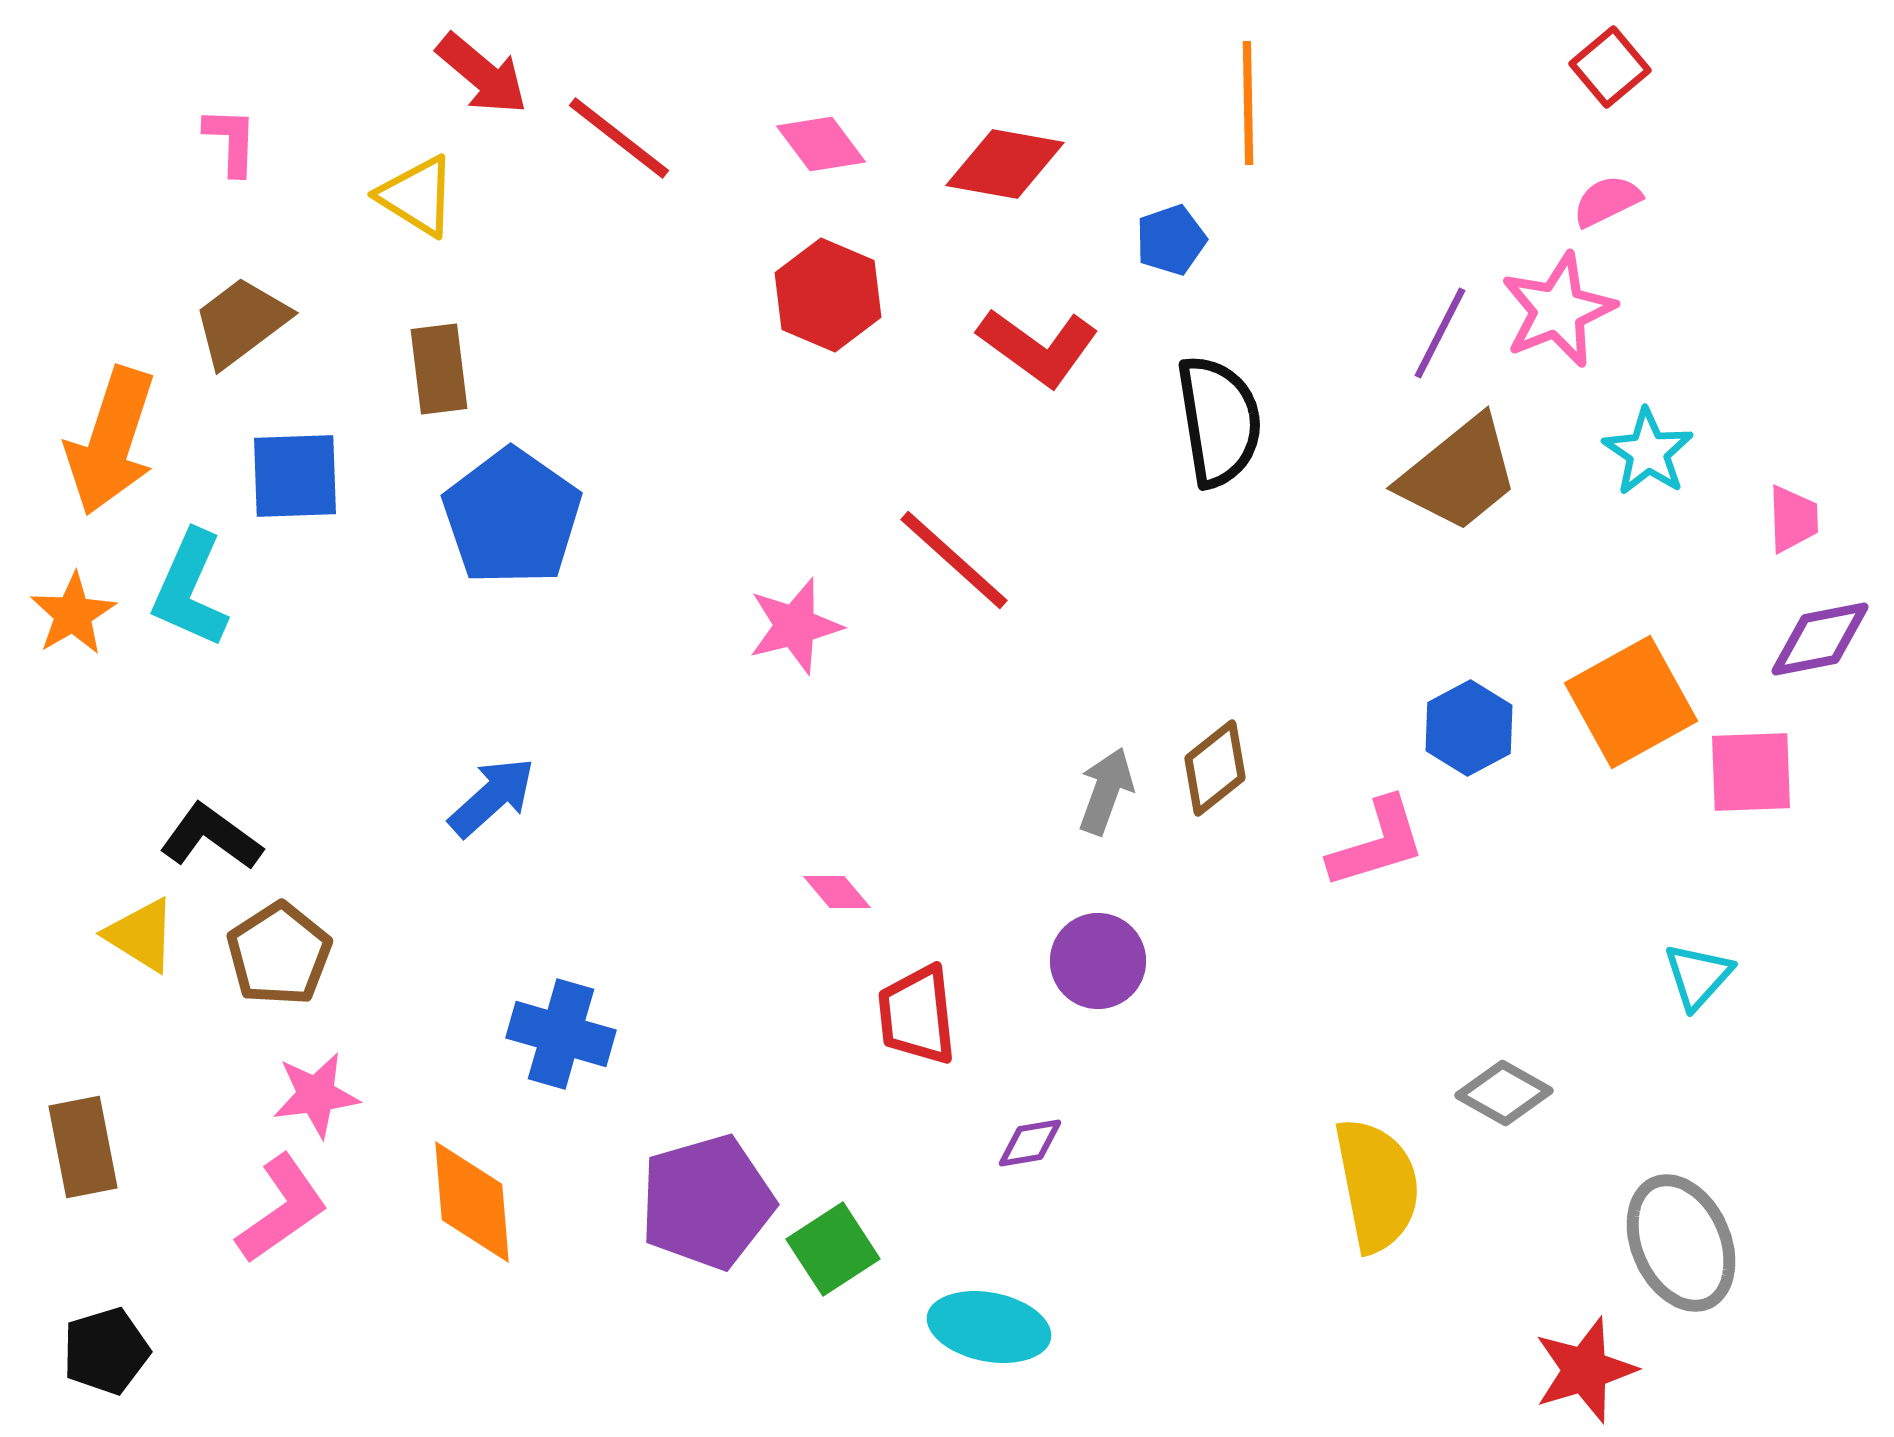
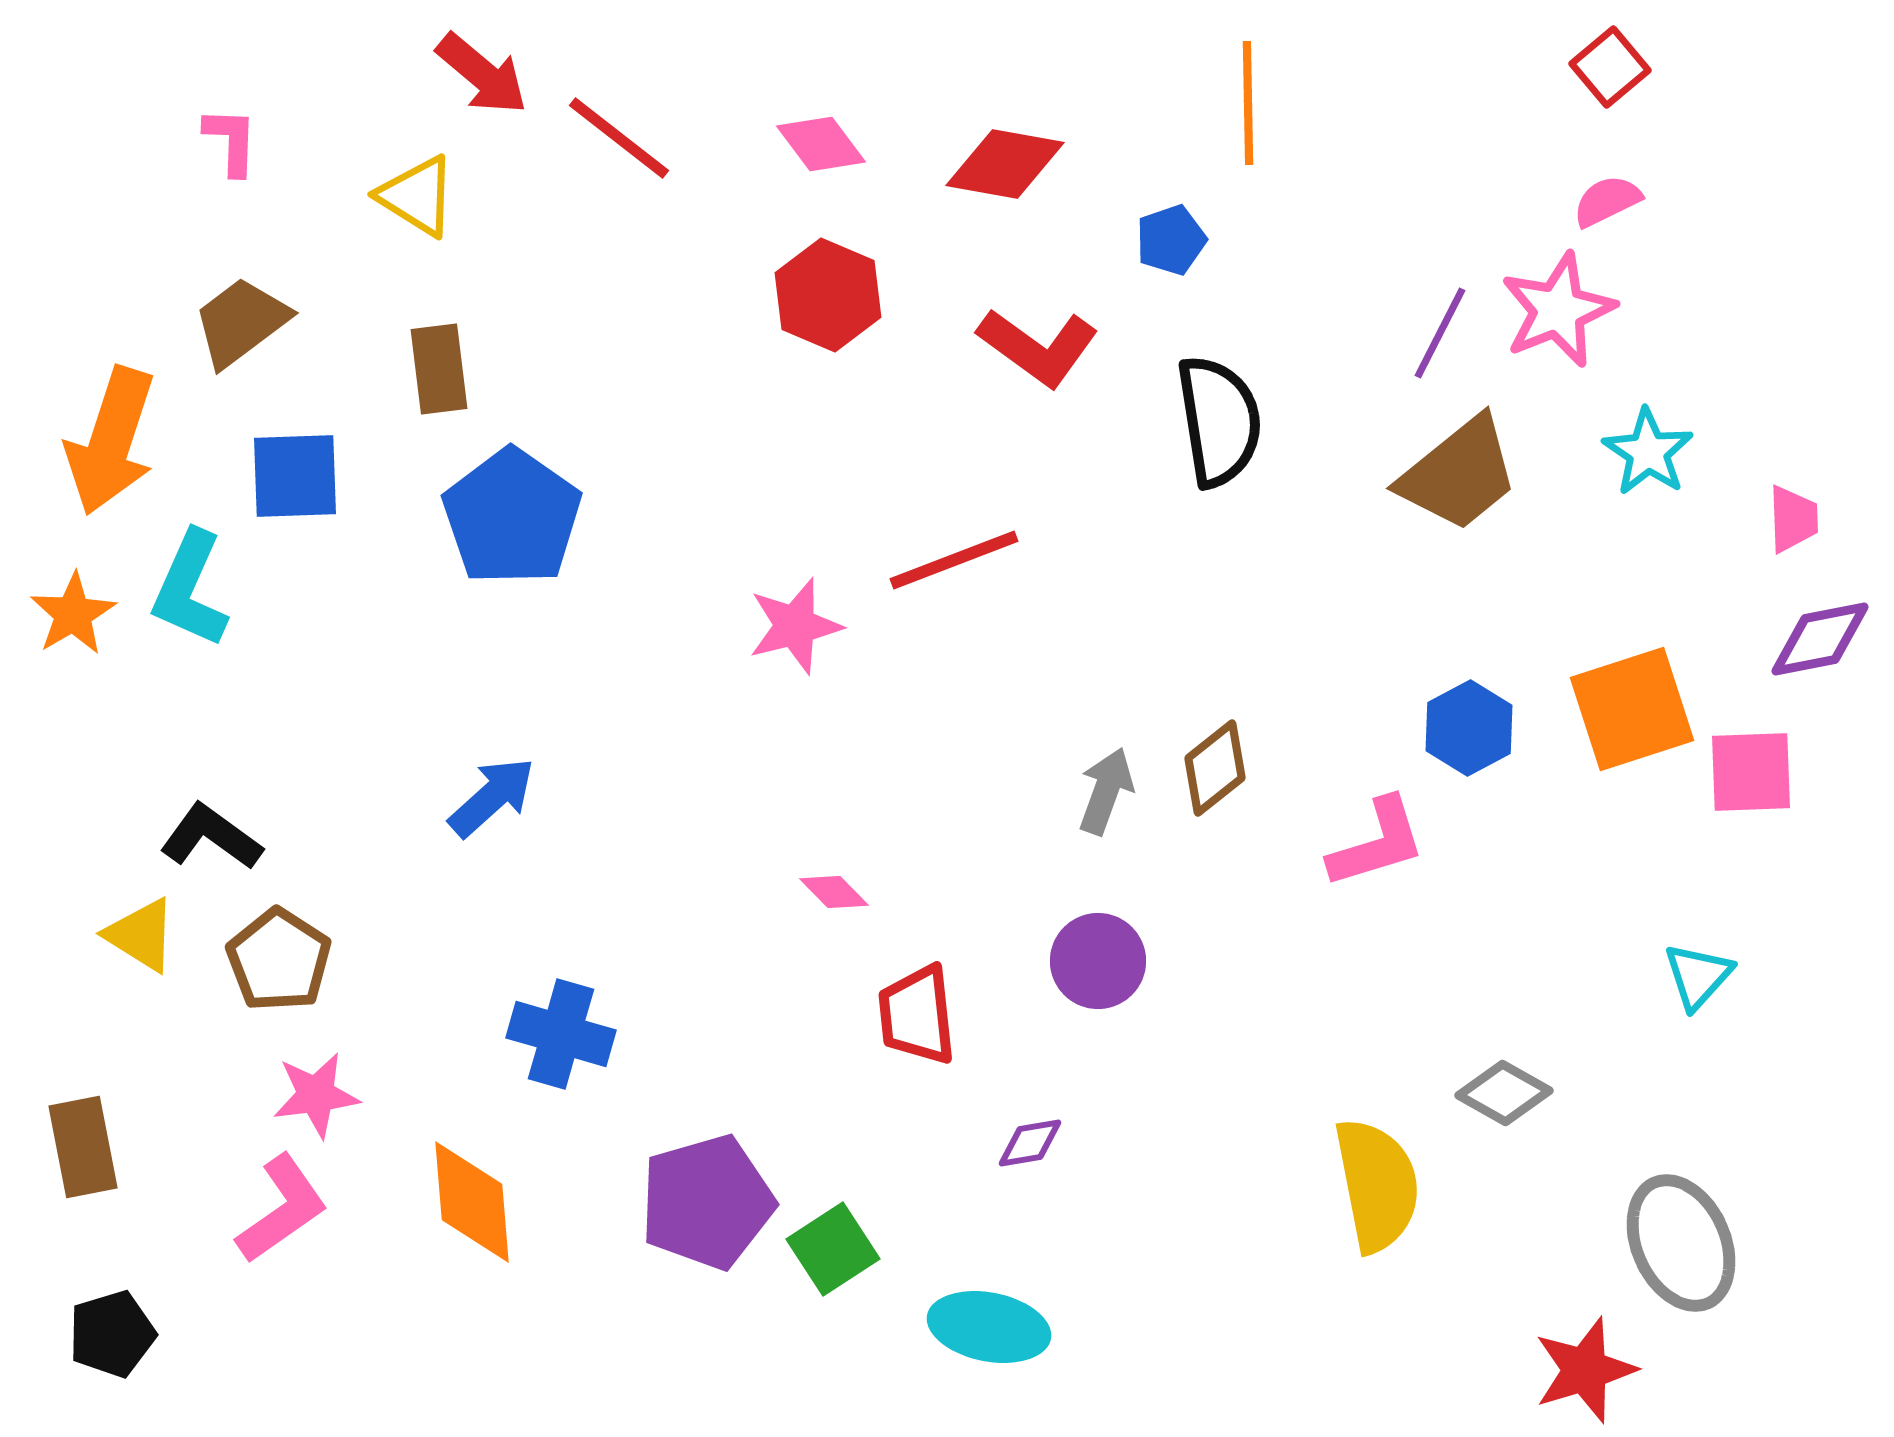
red line at (954, 560): rotated 63 degrees counterclockwise
orange square at (1631, 702): moved 1 px right, 7 px down; rotated 11 degrees clockwise
pink diamond at (837, 892): moved 3 px left; rotated 4 degrees counterclockwise
brown pentagon at (279, 954): moved 6 px down; rotated 6 degrees counterclockwise
black pentagon at (106, 1351): moved 6 px right, 17 px up
